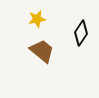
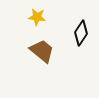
yellow star: moved 2 px up; rotated 18 degrees clockwise
